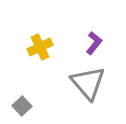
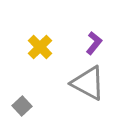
yellow cross: rotated 20 degrees counterclockwise
gray triangle: rotated 21 degrees counterclockwise
